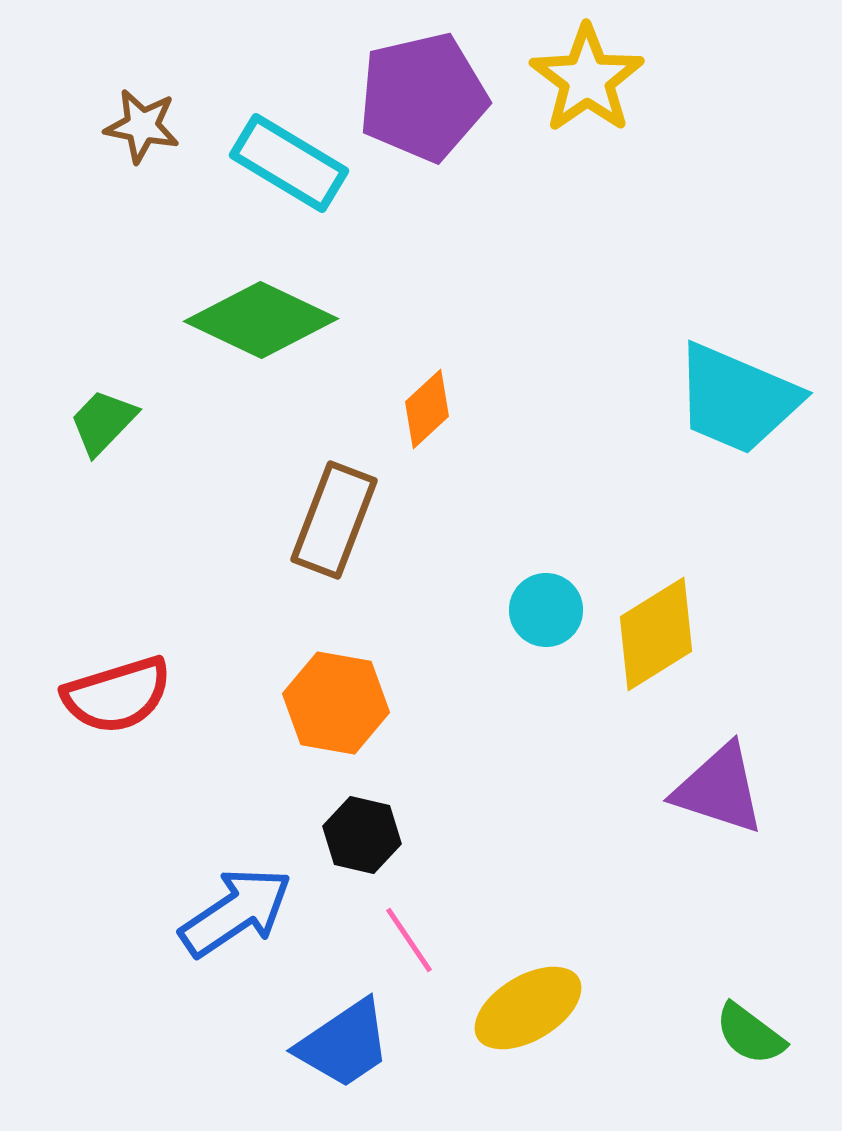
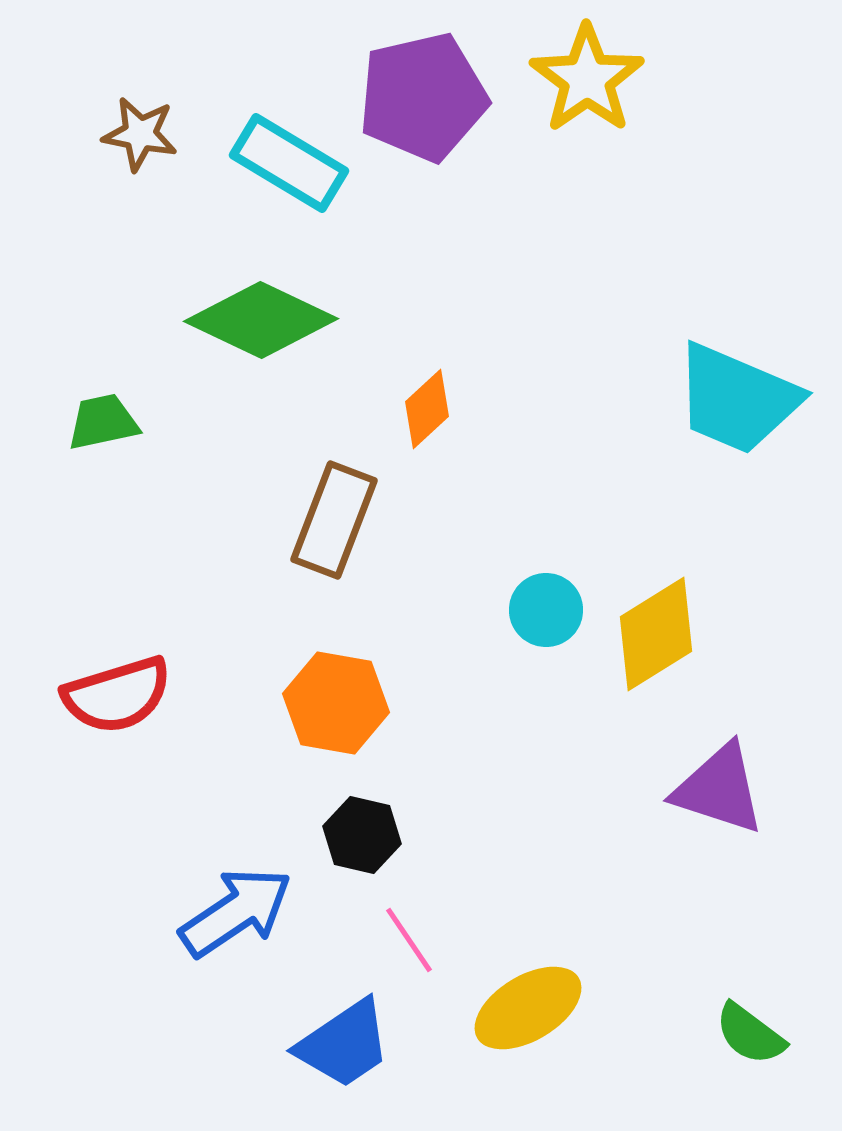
brown star: moved 2 px left, 8 px down
green trapezoid: rotated 34 degrees clockwise
